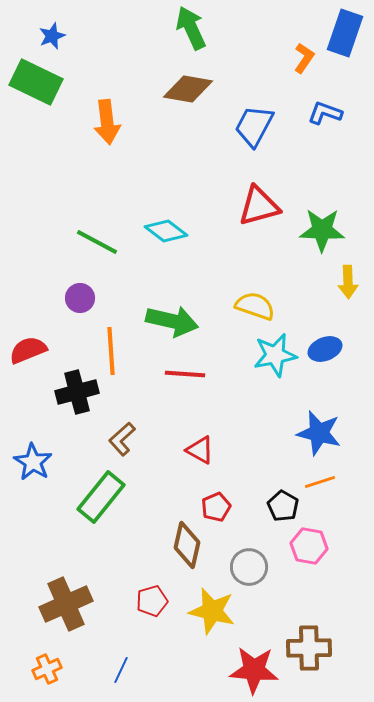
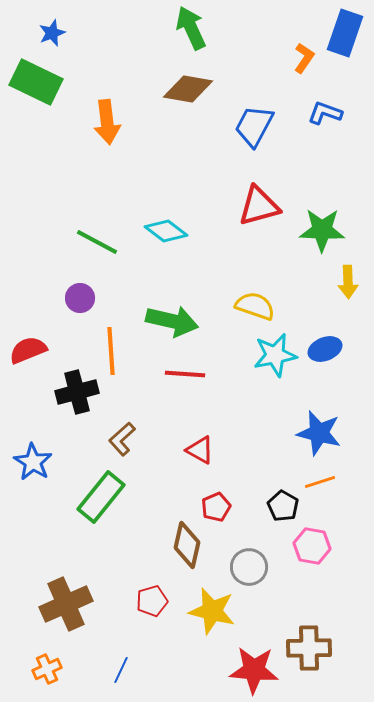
blue star at (52, 36): moved 3 px up
pink hexagon at (309, 546): moved 3 px right
